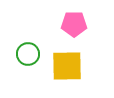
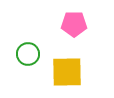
yellow square: moved 6 px down
